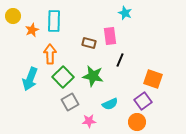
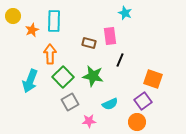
cyan arrow: moved 2 px down
